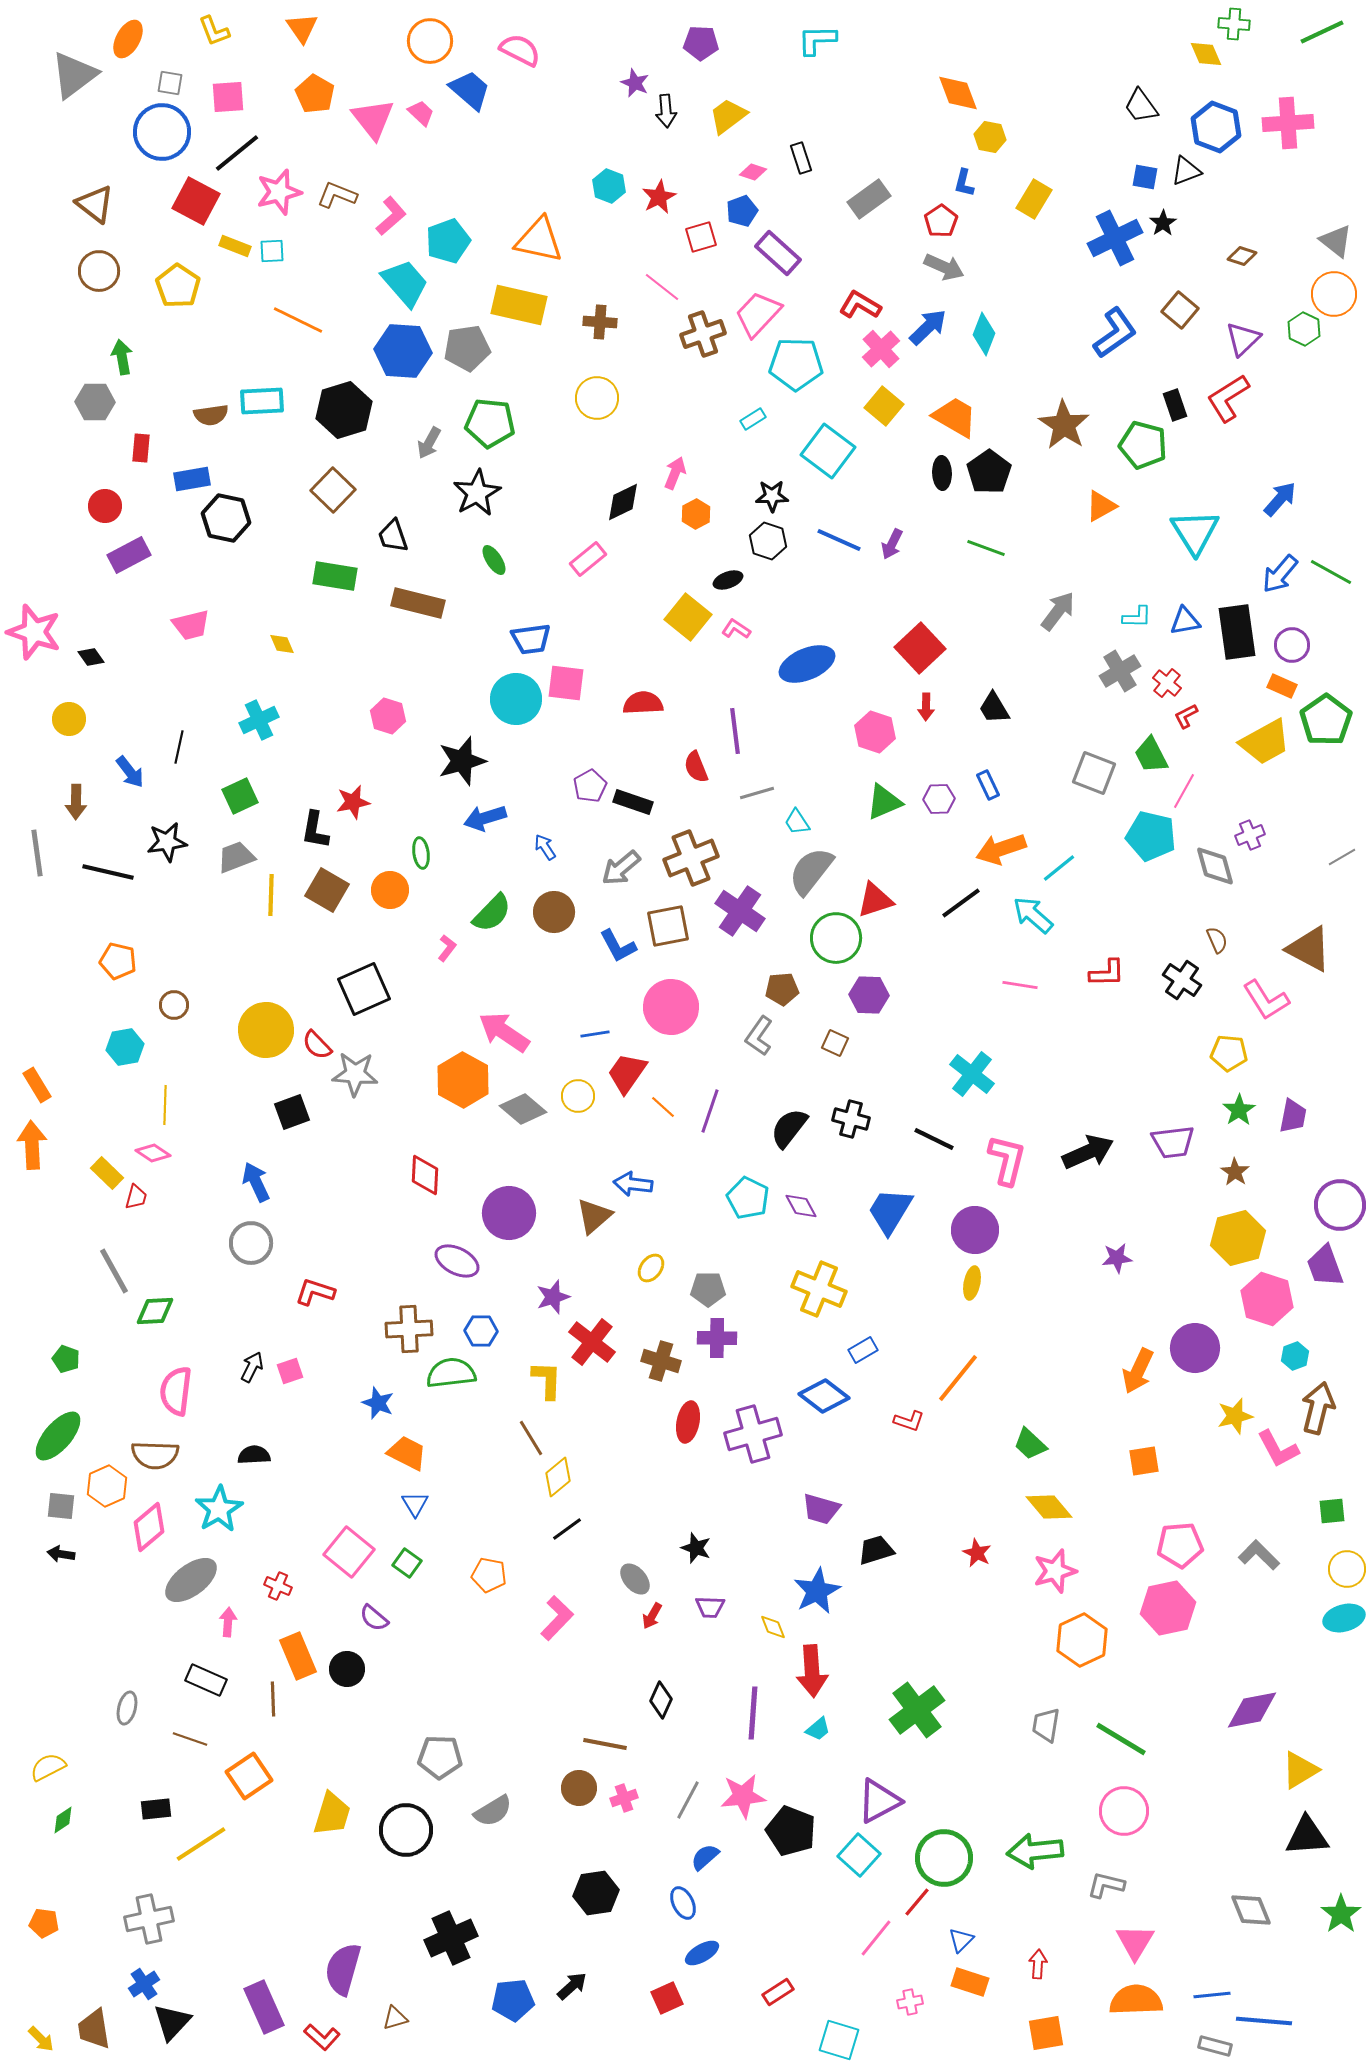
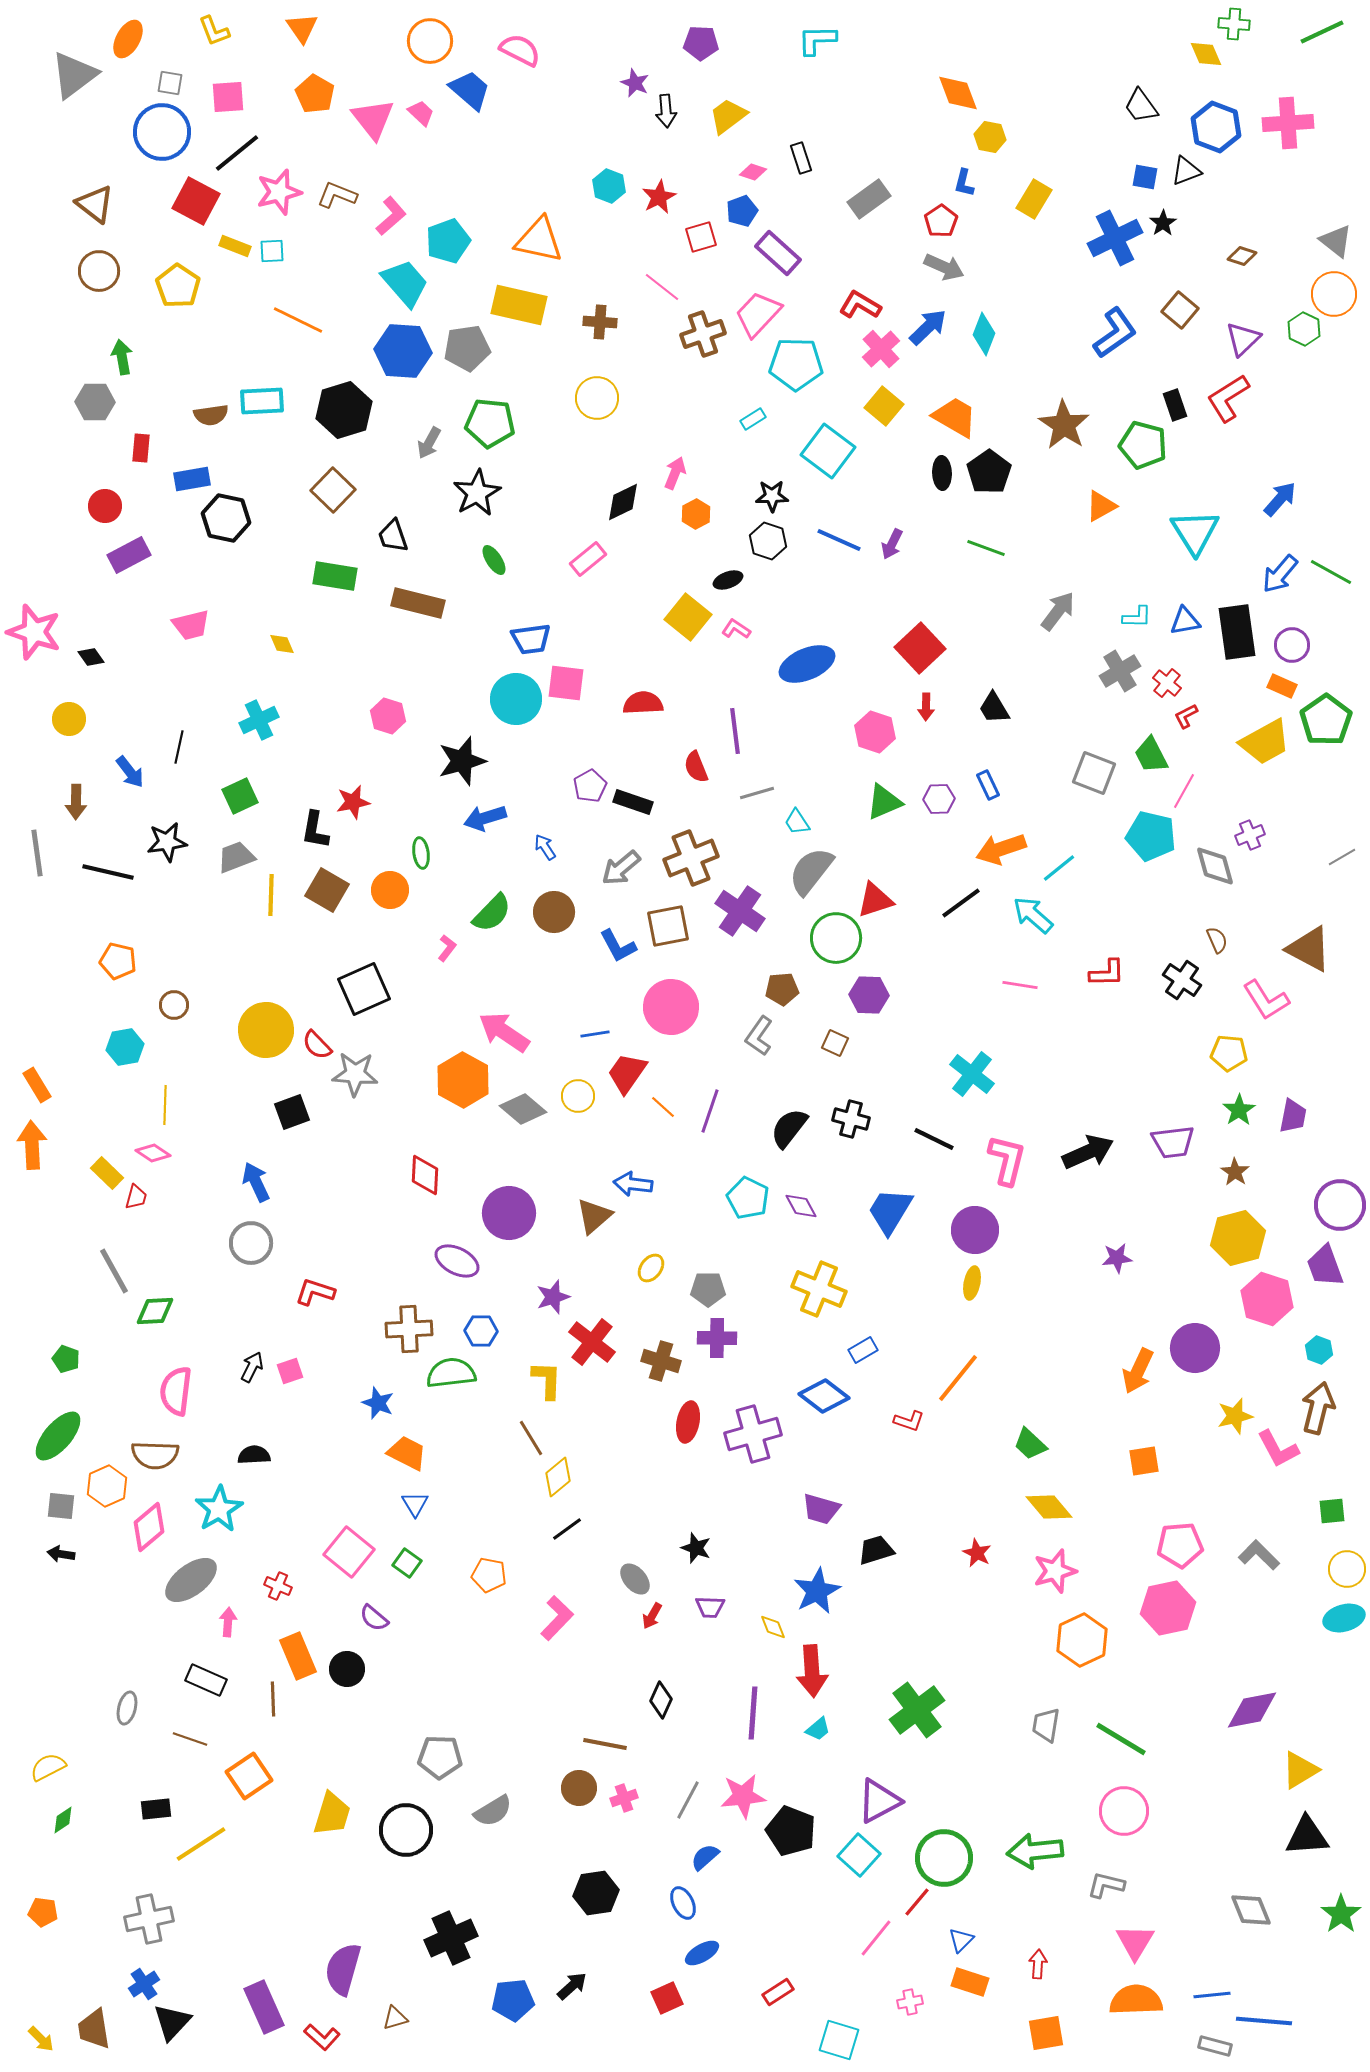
cyan hexagon at (1295, 1356): moved 24 px right, 6 px up; rotated 20 degrees counterclockwise
orange pentagon at (44, 1923): moved 1 px left, 11 px up
